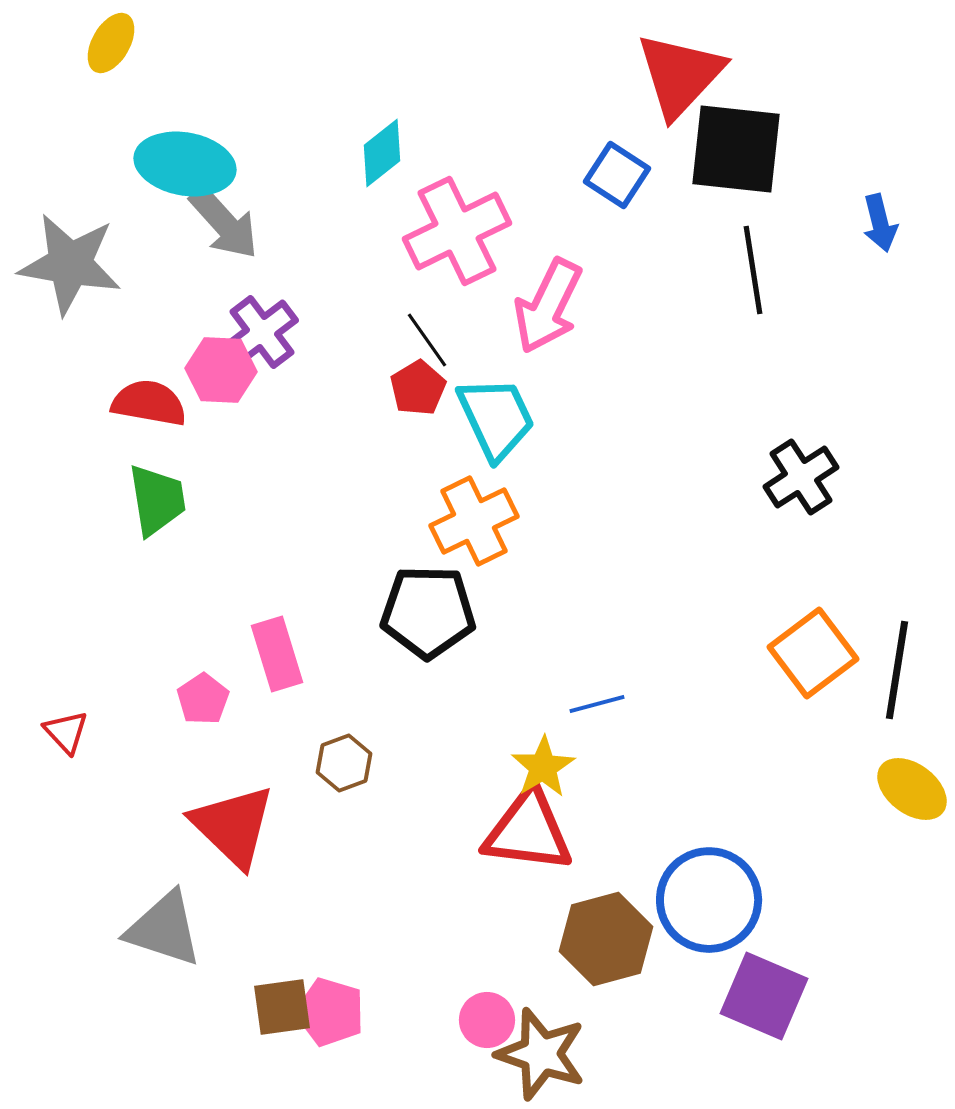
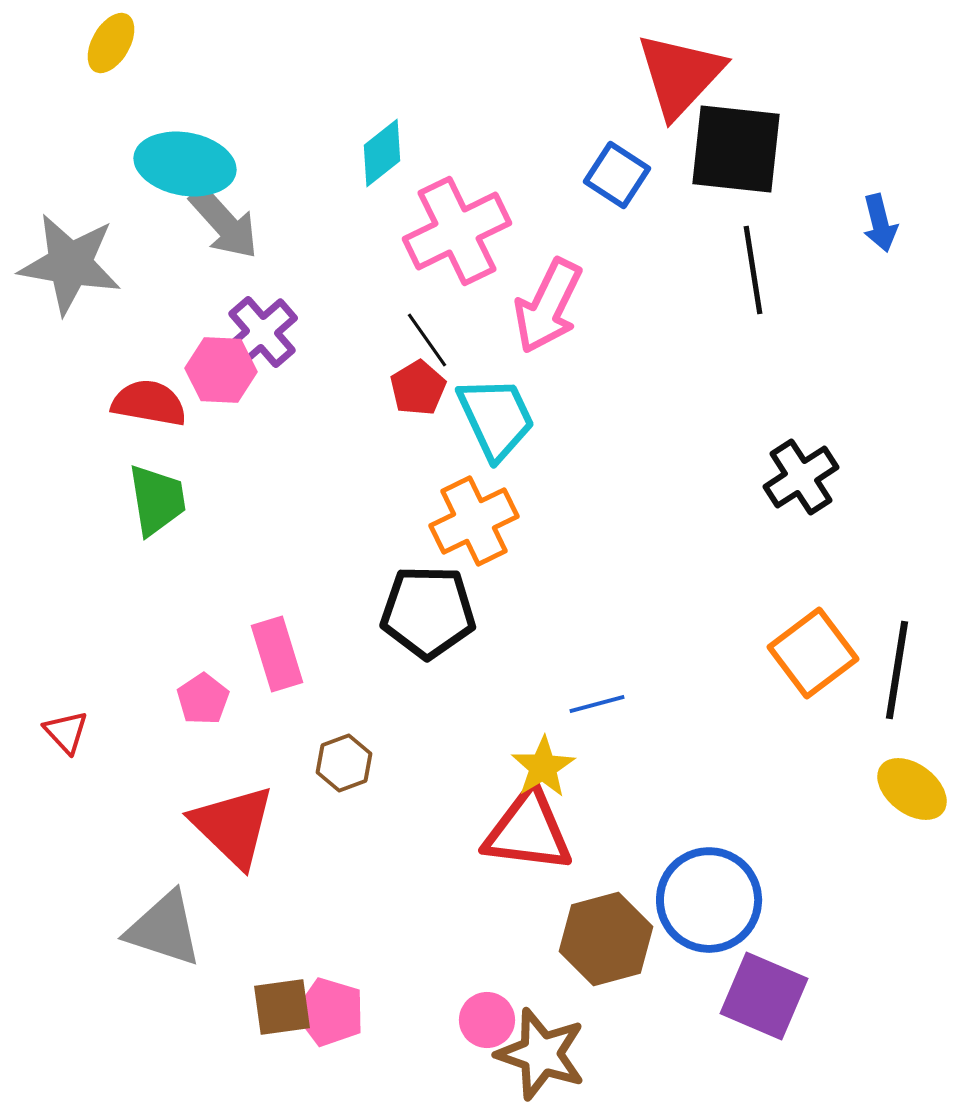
purple cross at (262, 332): rotated 4 degrees counterclockwise
